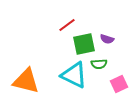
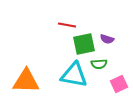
red line: rotated 48 degrees clockwise
cyan triangle: rotated 16 degrees counterclockwise
orange triangle: rotated 12 degrees counterclockwise
